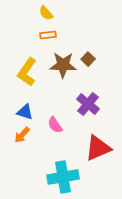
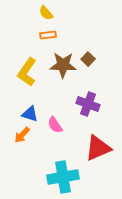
purple cross: rotated 20 degrees counterclockwise
blue triangle: moved 5 px right, 2 px down
